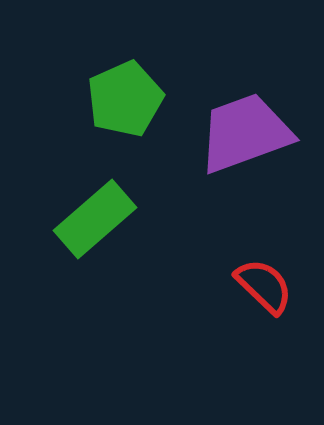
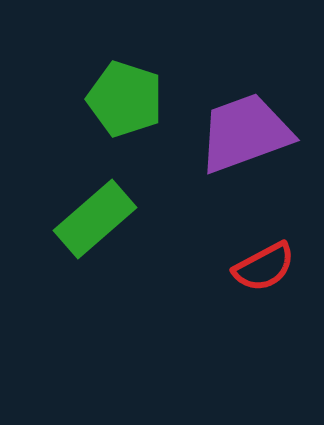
green pentagon: rotated 30 degrees counterclockwise
red semicircle: moved 19 px up; rotated 108 degrees clockwise
